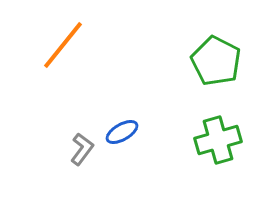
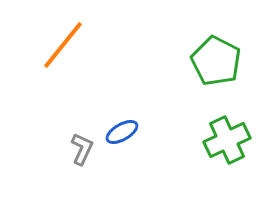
green cross: moved 9 px right; rotated 9 degrees counterclockwise
gray L-shape: rotated 12 degrees counterclockwise
